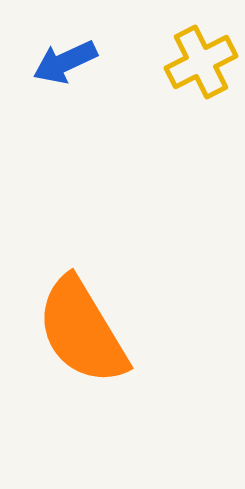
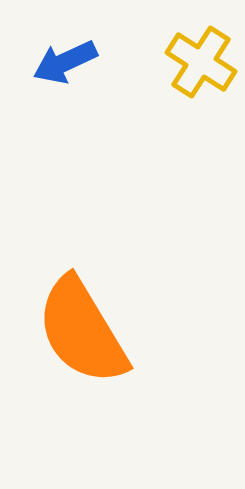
yellow cross: rotated 30 degrees counterclockwise
